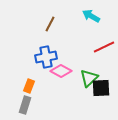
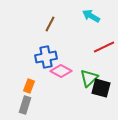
black square: rotated 18 degrees clockwise
